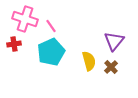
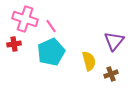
brown cross: moved 7 px down; rotated 24 degrees clockwise
